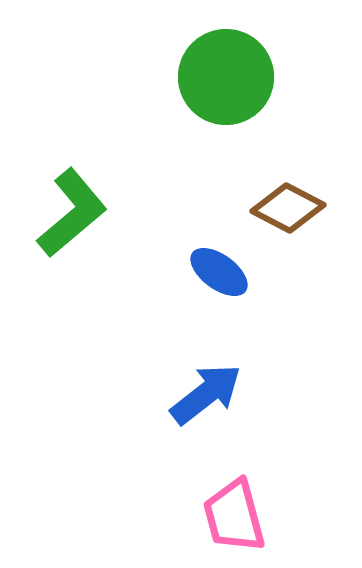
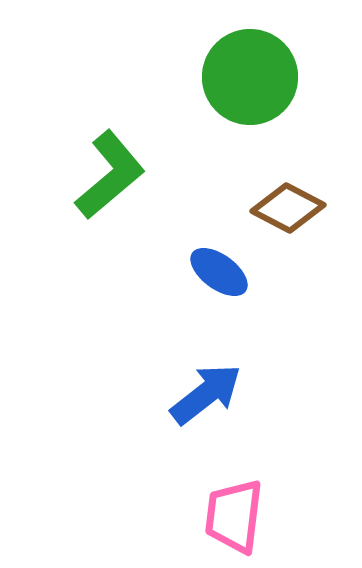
green circle: moved 24 px right
green L-shape: moved 38 px right, 38 px up
pink trapezoid: rotated 22 degrees clockwise
